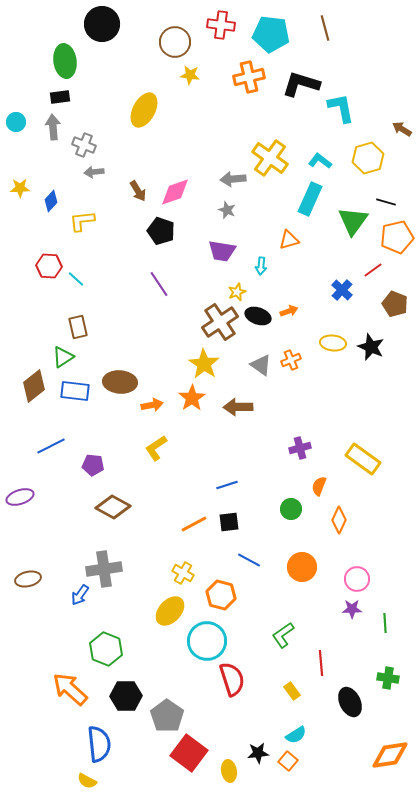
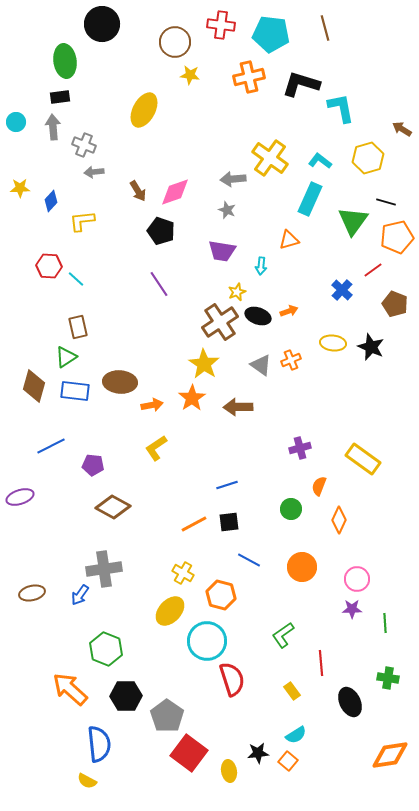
green triangle at (63, 357): moved 3 px right
brown diamond at (34, 386): rotated 36 degrees counterclockwise
brown ellipse at (28, 579): moved 4 px right, 14 px down
